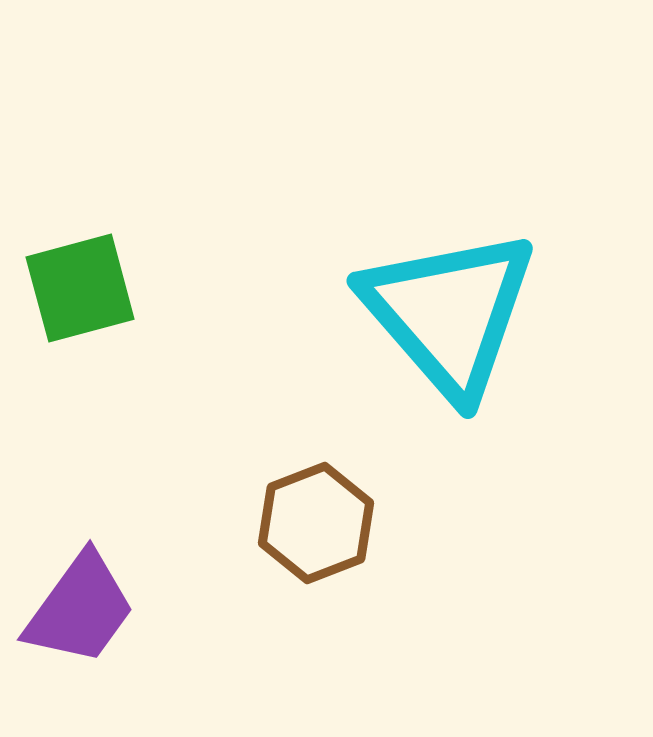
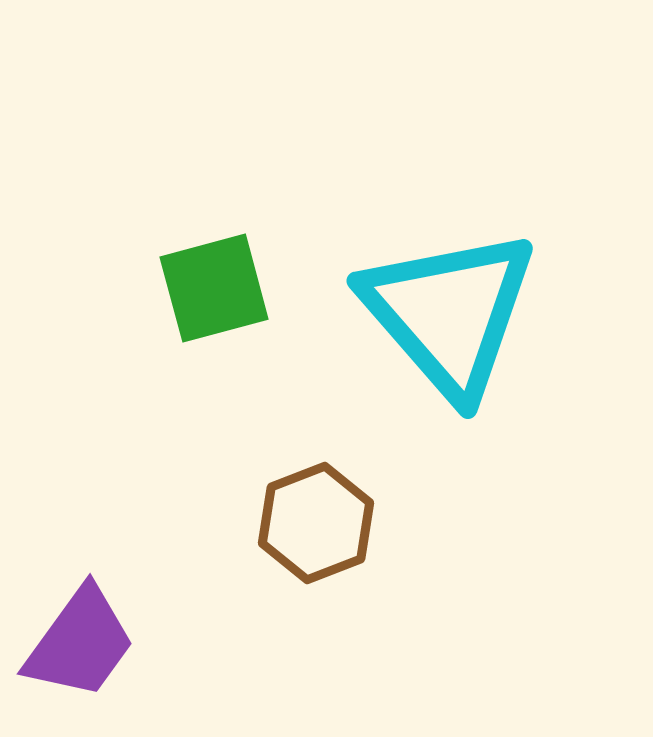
green square: moved 134 px right
purple trapezoid: moved 34 px down
